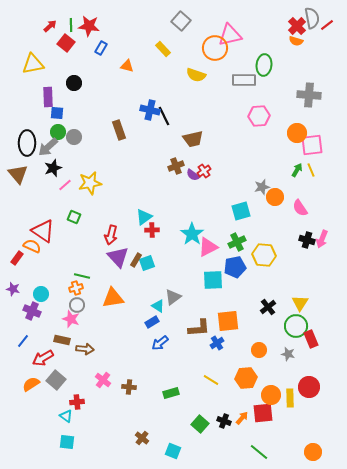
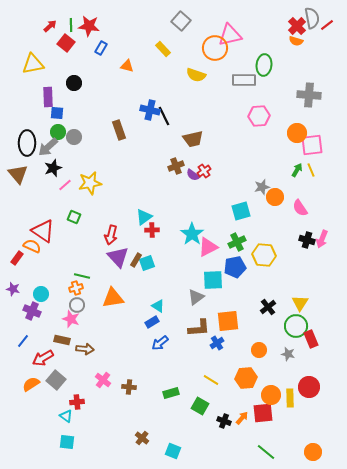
gray triangle at (173, 297): moved 23 px right
green square at (200, 424): moved 18 px up; rotated 12 degrees counterclockwise
green line at (259, 452): moved 7 px right
